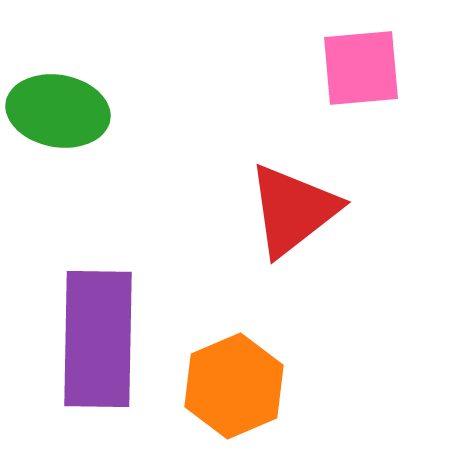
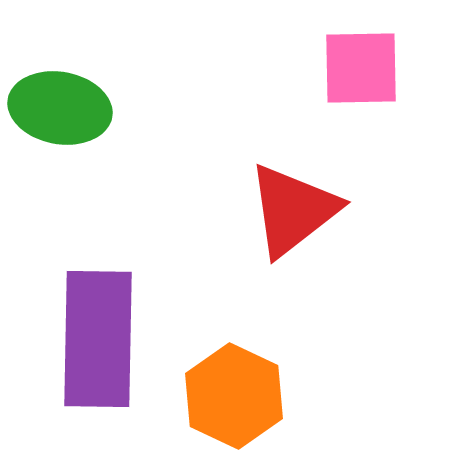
pink square: rotated 4 degrees clockwise
green ellipse: moved 2 px right, 3 px up
orange hexagon: moved 10 px down; rotated 12 degrees counterclockwise
